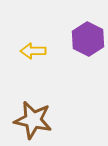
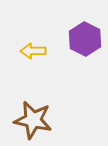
purple hexagon: moved 3 px left
